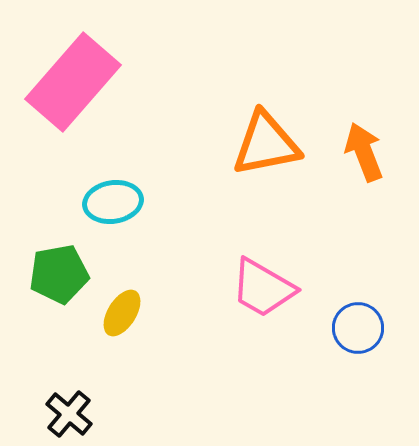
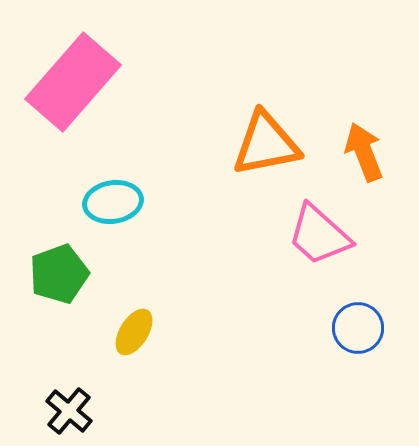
green pentagon: rotated 10 degrees counterclockwise
pink trapezoid: moved 56 px right, 53 px up; rotated 12 degrees clockwise
yellow ellipse: moved 12 px right, 19 px down
black cross: moved 3 px up
